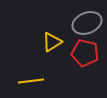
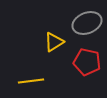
yellow triangle: moved 2 px right
red pentagon: moved 2 px right, 9 px down
